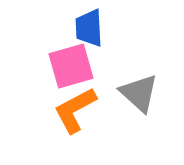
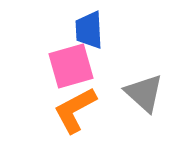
blue trapezoid: moved 2 px down
gray triangle: moved 5 px right
